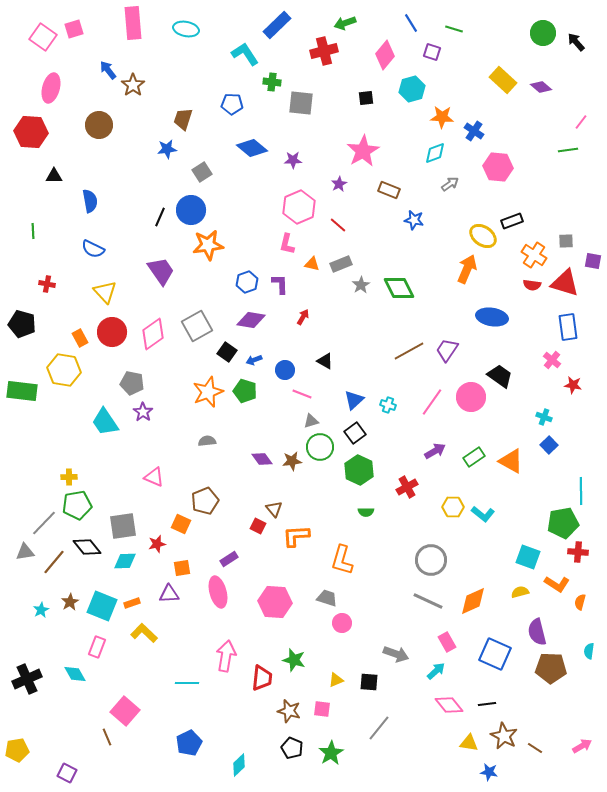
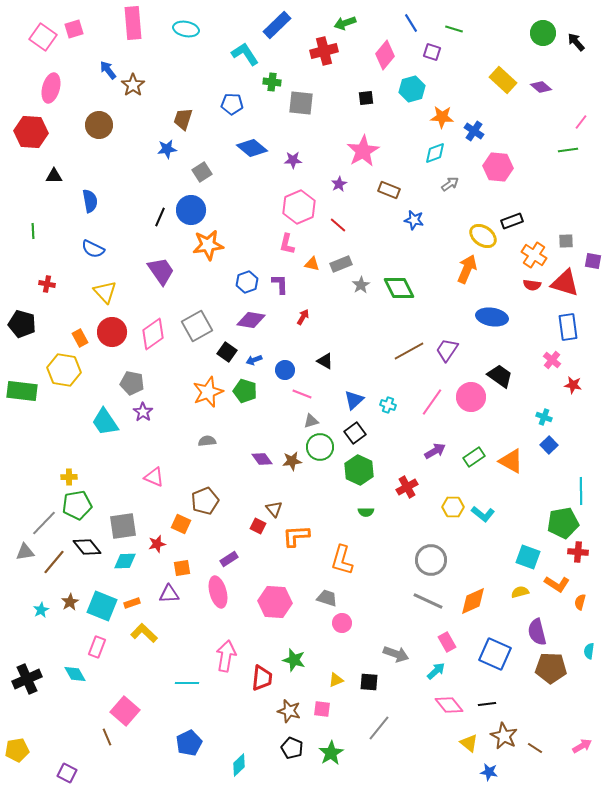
yellow triangle at (469, 743): rotated 30 degrees clockwise
